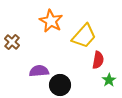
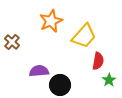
orange star: rotated 20 degrees clockwise
red semicircle: moved 1 px down
